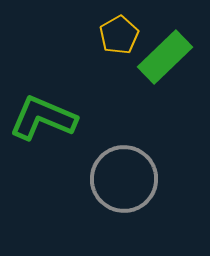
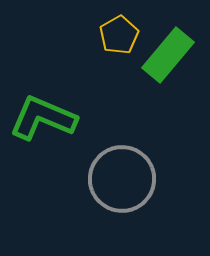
green rectangle: moved 3 px right, 2 px up; rotated 6 degrees counterclockwise
gray circle: moved 2 px left
